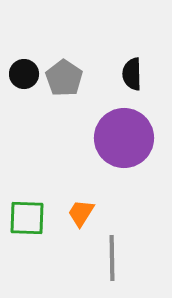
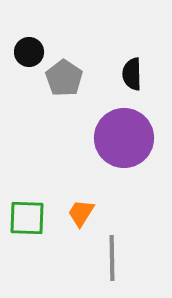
black circle: moved 5 px right, 22 px up
